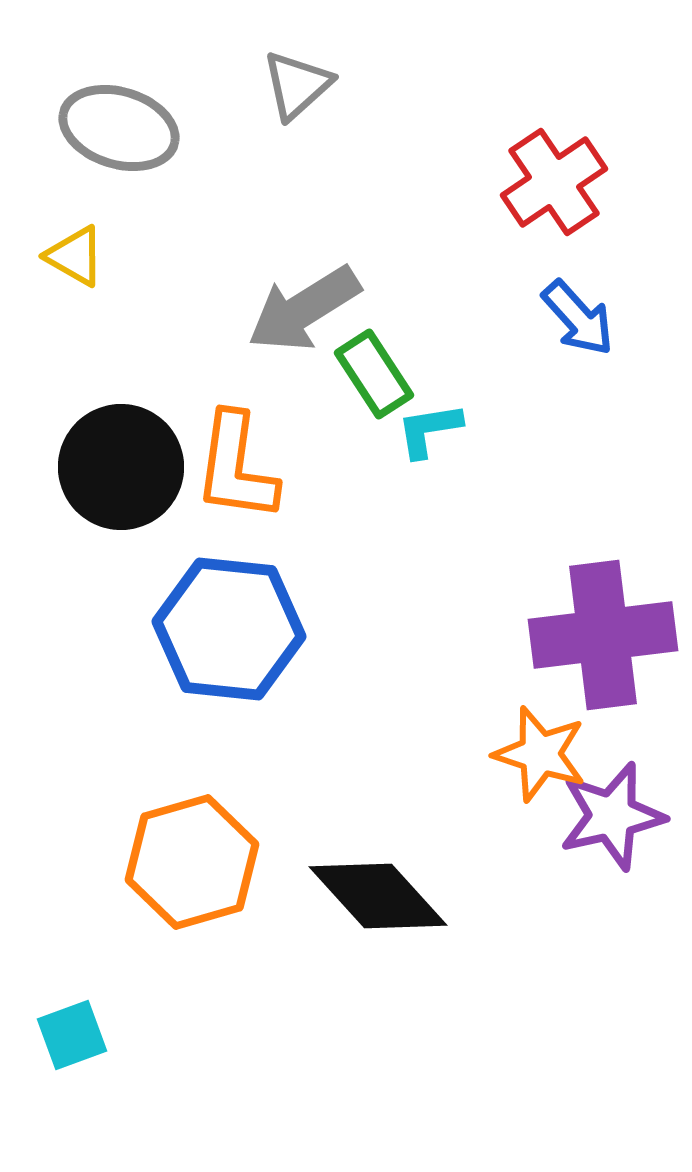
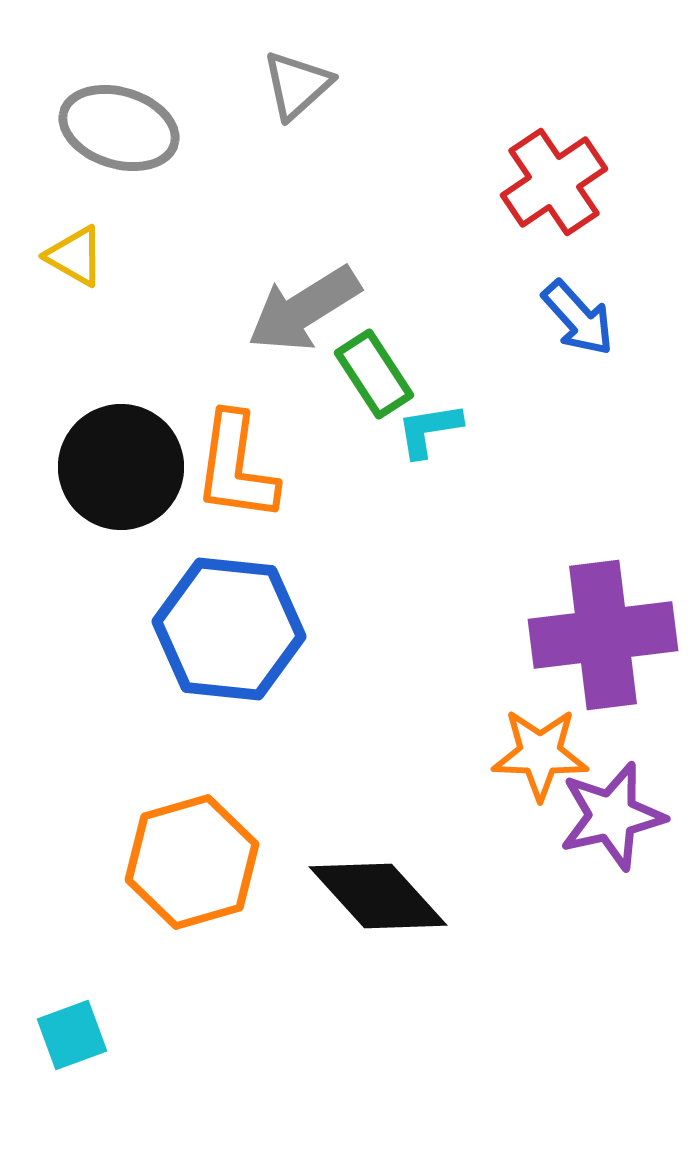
orange star: rotated 16 degrees counterclockwise
